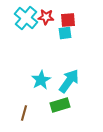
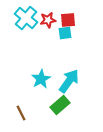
red star: moved 2 px right, 3 px down; rotated 14 degrees counterclockwise
cyan star: moved 1 px up
green rectangle: rotated 24 degrees counterclockwise
brown line: moved 3 px left; rotated 42 degrees counterclockwise
